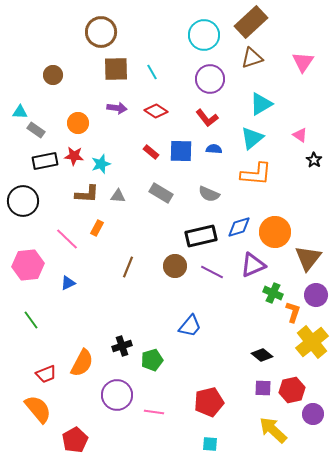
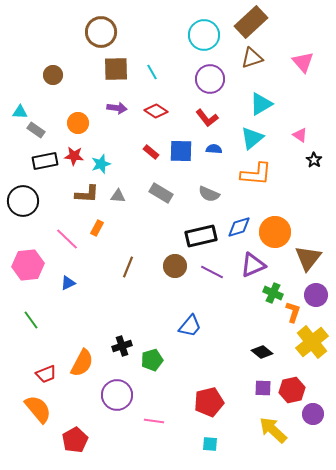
pink triangle at (303, 62): rotated 15 degrees counterclockwise
black diamond at (262, 355): moved 3 px up
pink line at (154, 412): moved 9 px down
